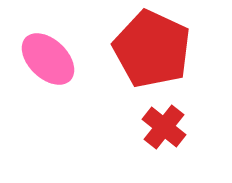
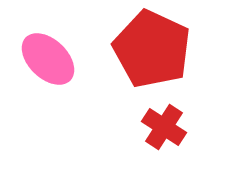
red cross: rotated 6 degrees counterclockwise
